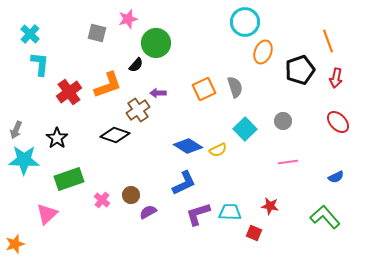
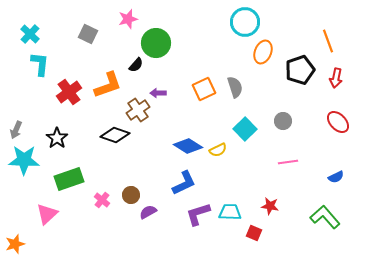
gray square: moved 9 px left, 1 px down; rotated 12 degrees clockwise
